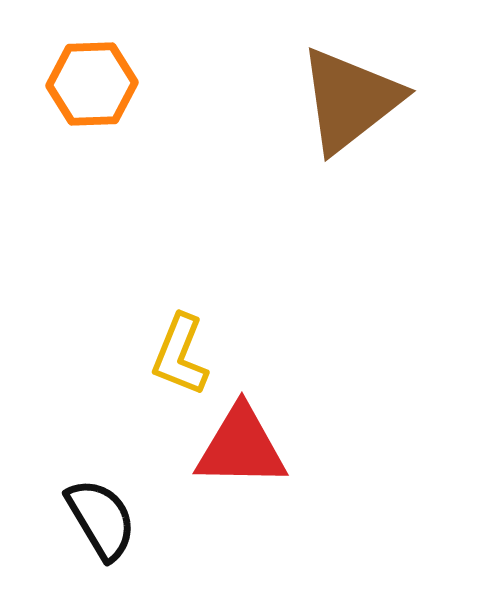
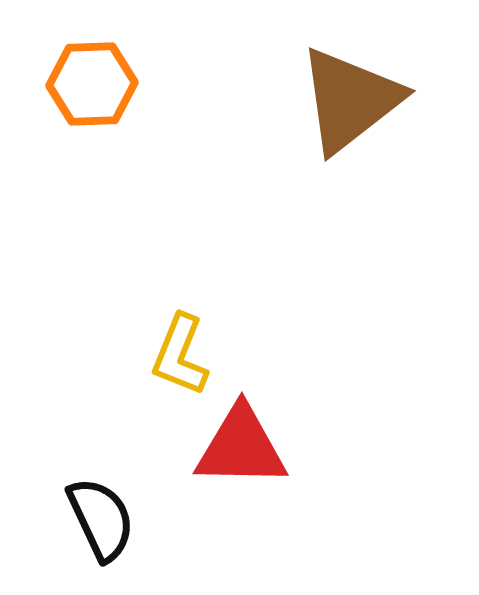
black semicircle: rotated 6 degrees clockwise
